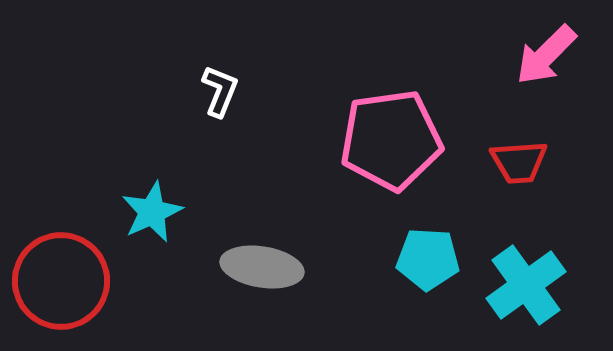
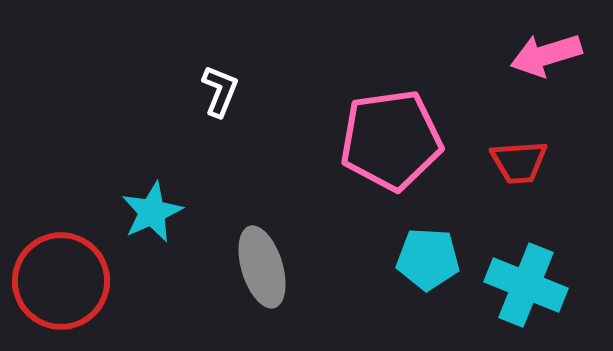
pink arrow: rotated 28 degrees clockwise
gray ellipse: rotated 64 degrees clockwise
cyan cross: rotated 32 degrees counterclockwise
